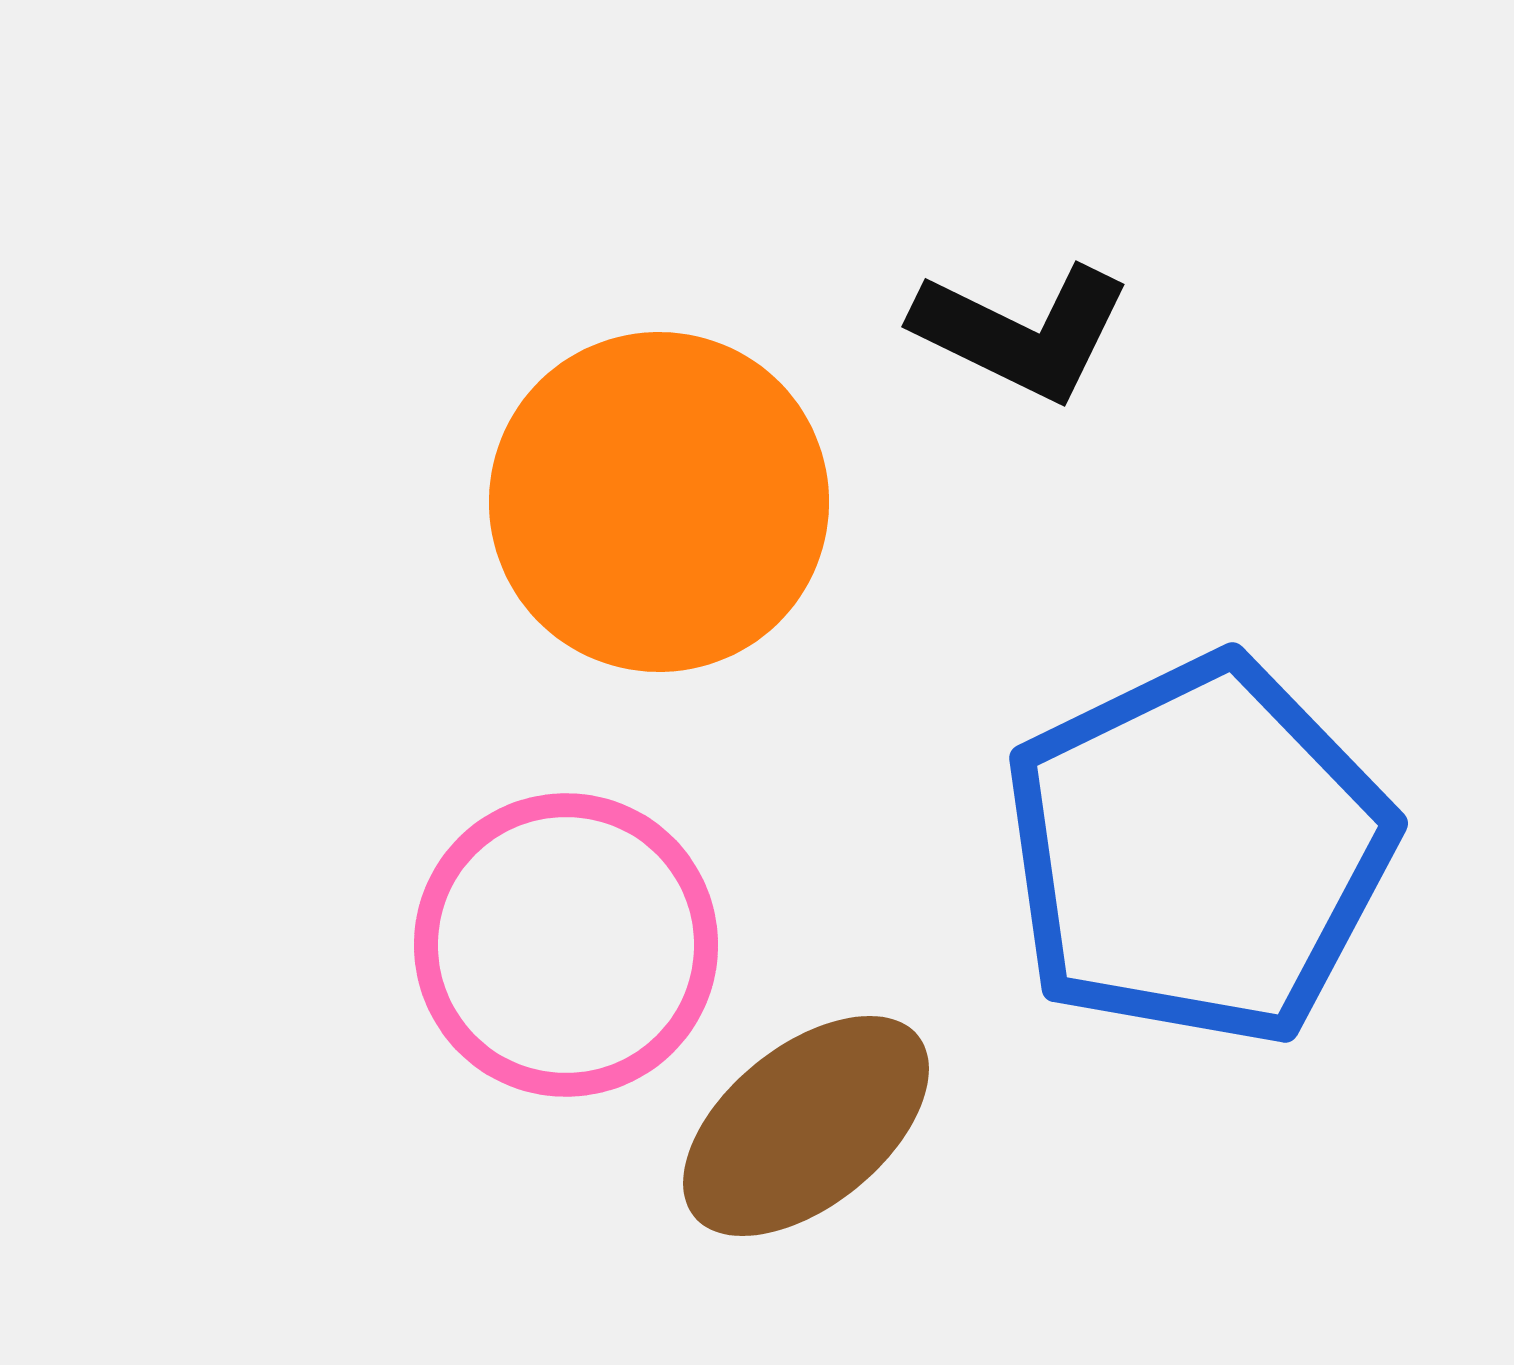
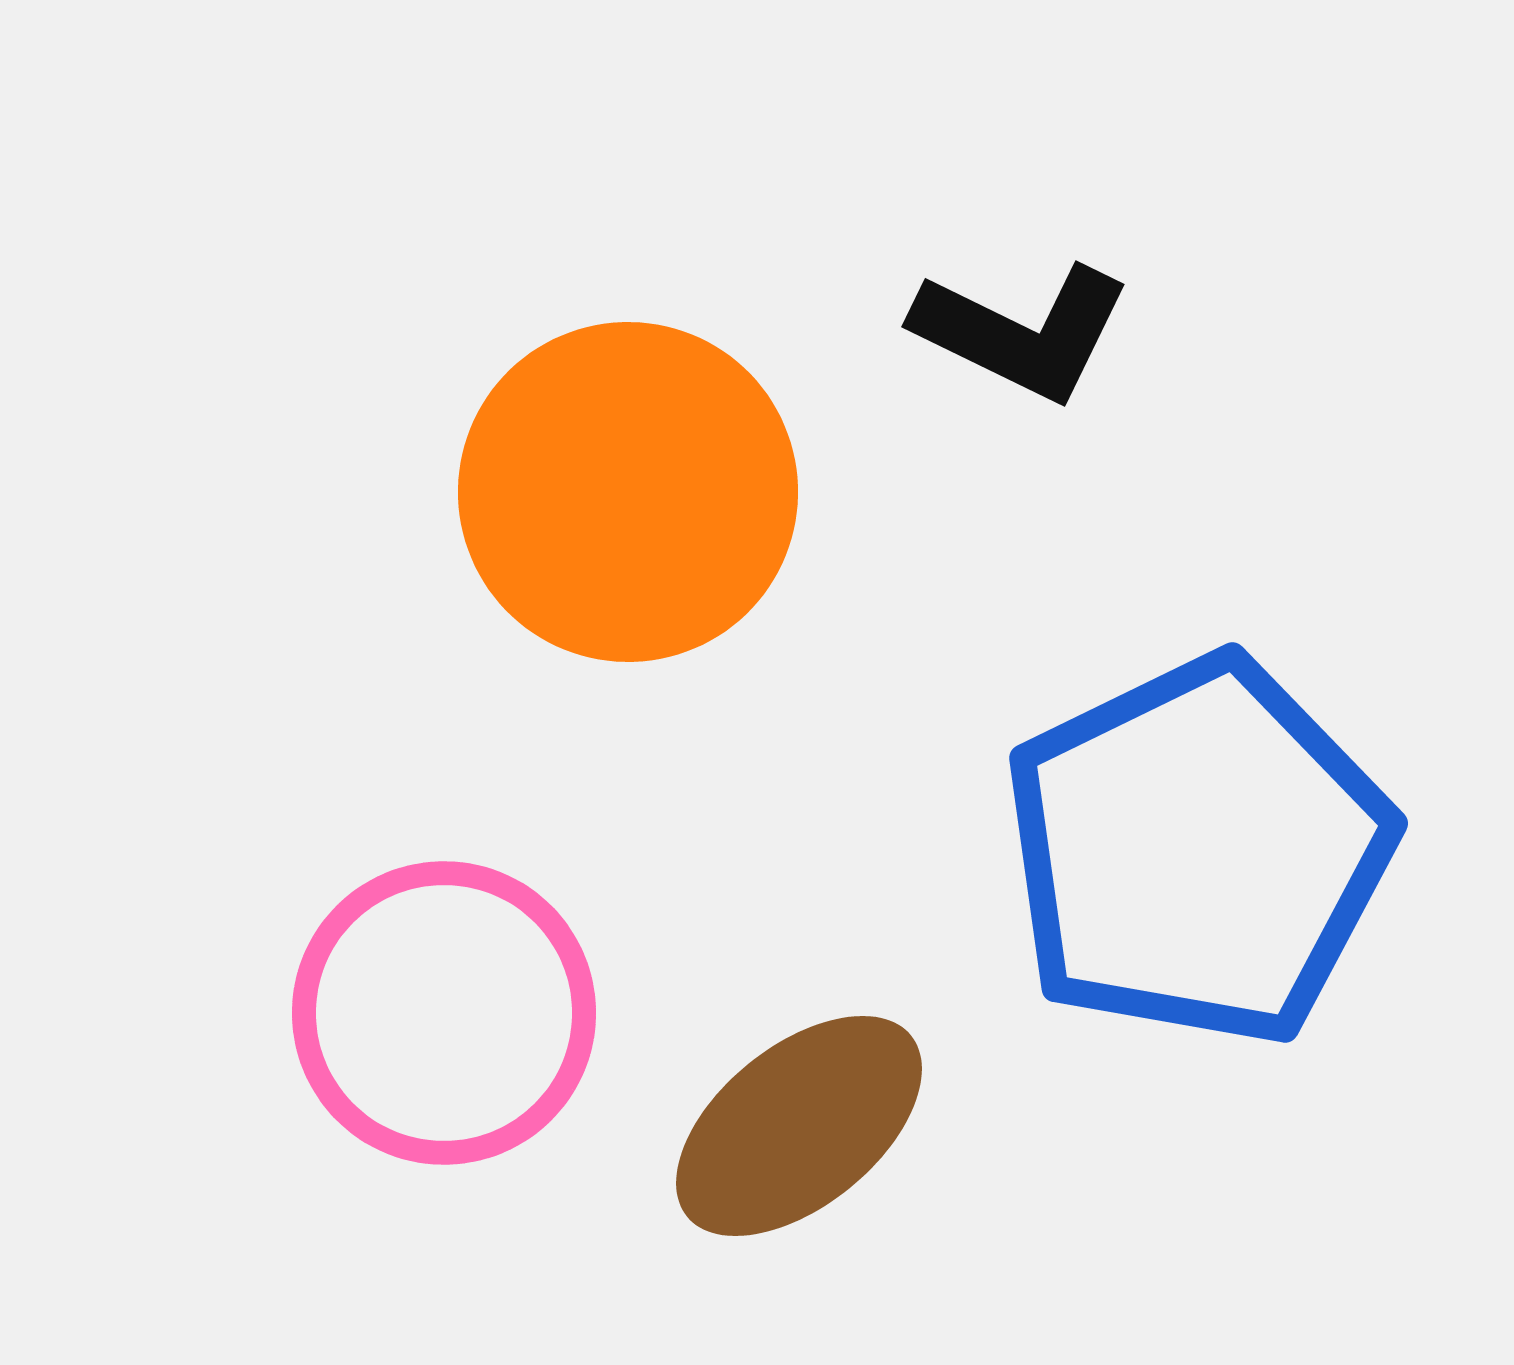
orange circle: moved 31 px left, 10 px up
pink circle: moved 122 px left, 68 px down
brown ellipse: moved 7 px left
